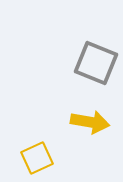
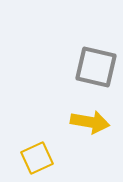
gray square: moved 4 px down; rotated 9 degrees counterclockwise
